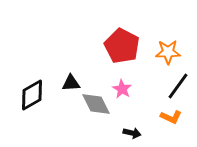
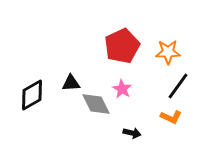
red pentagon: rotated 20 degrees clockwise
